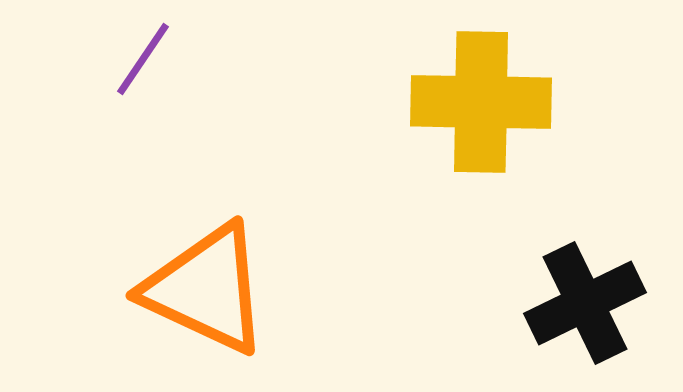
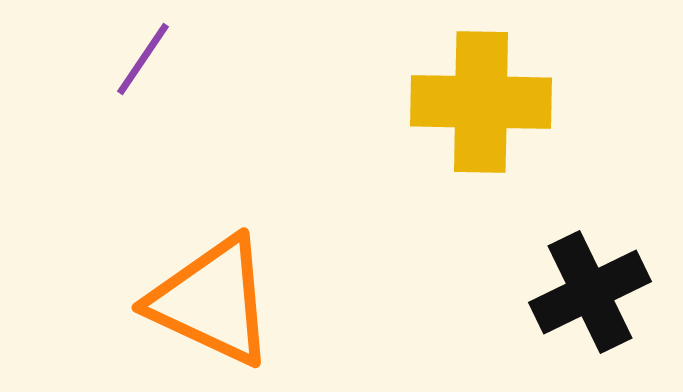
orange triangle: moved 6 px right, 12 px down
black cross: moved 5 px right, 11 px up
